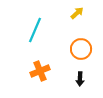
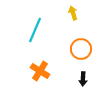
yellow arrow: moved 4 px left; rotated 64 degrees counterclockwise
orange cross: rotated 36 degrees counterclockwise
black arrow: moved 3 px right
